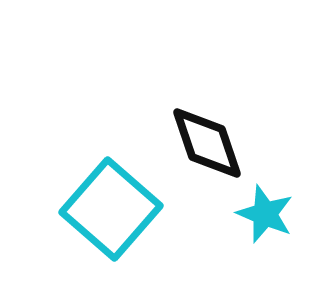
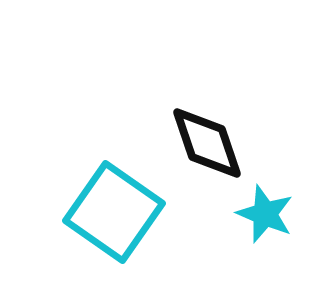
cyan square: moved 3 px right, 3 px down; rotated 6 degrees counterclockwise
